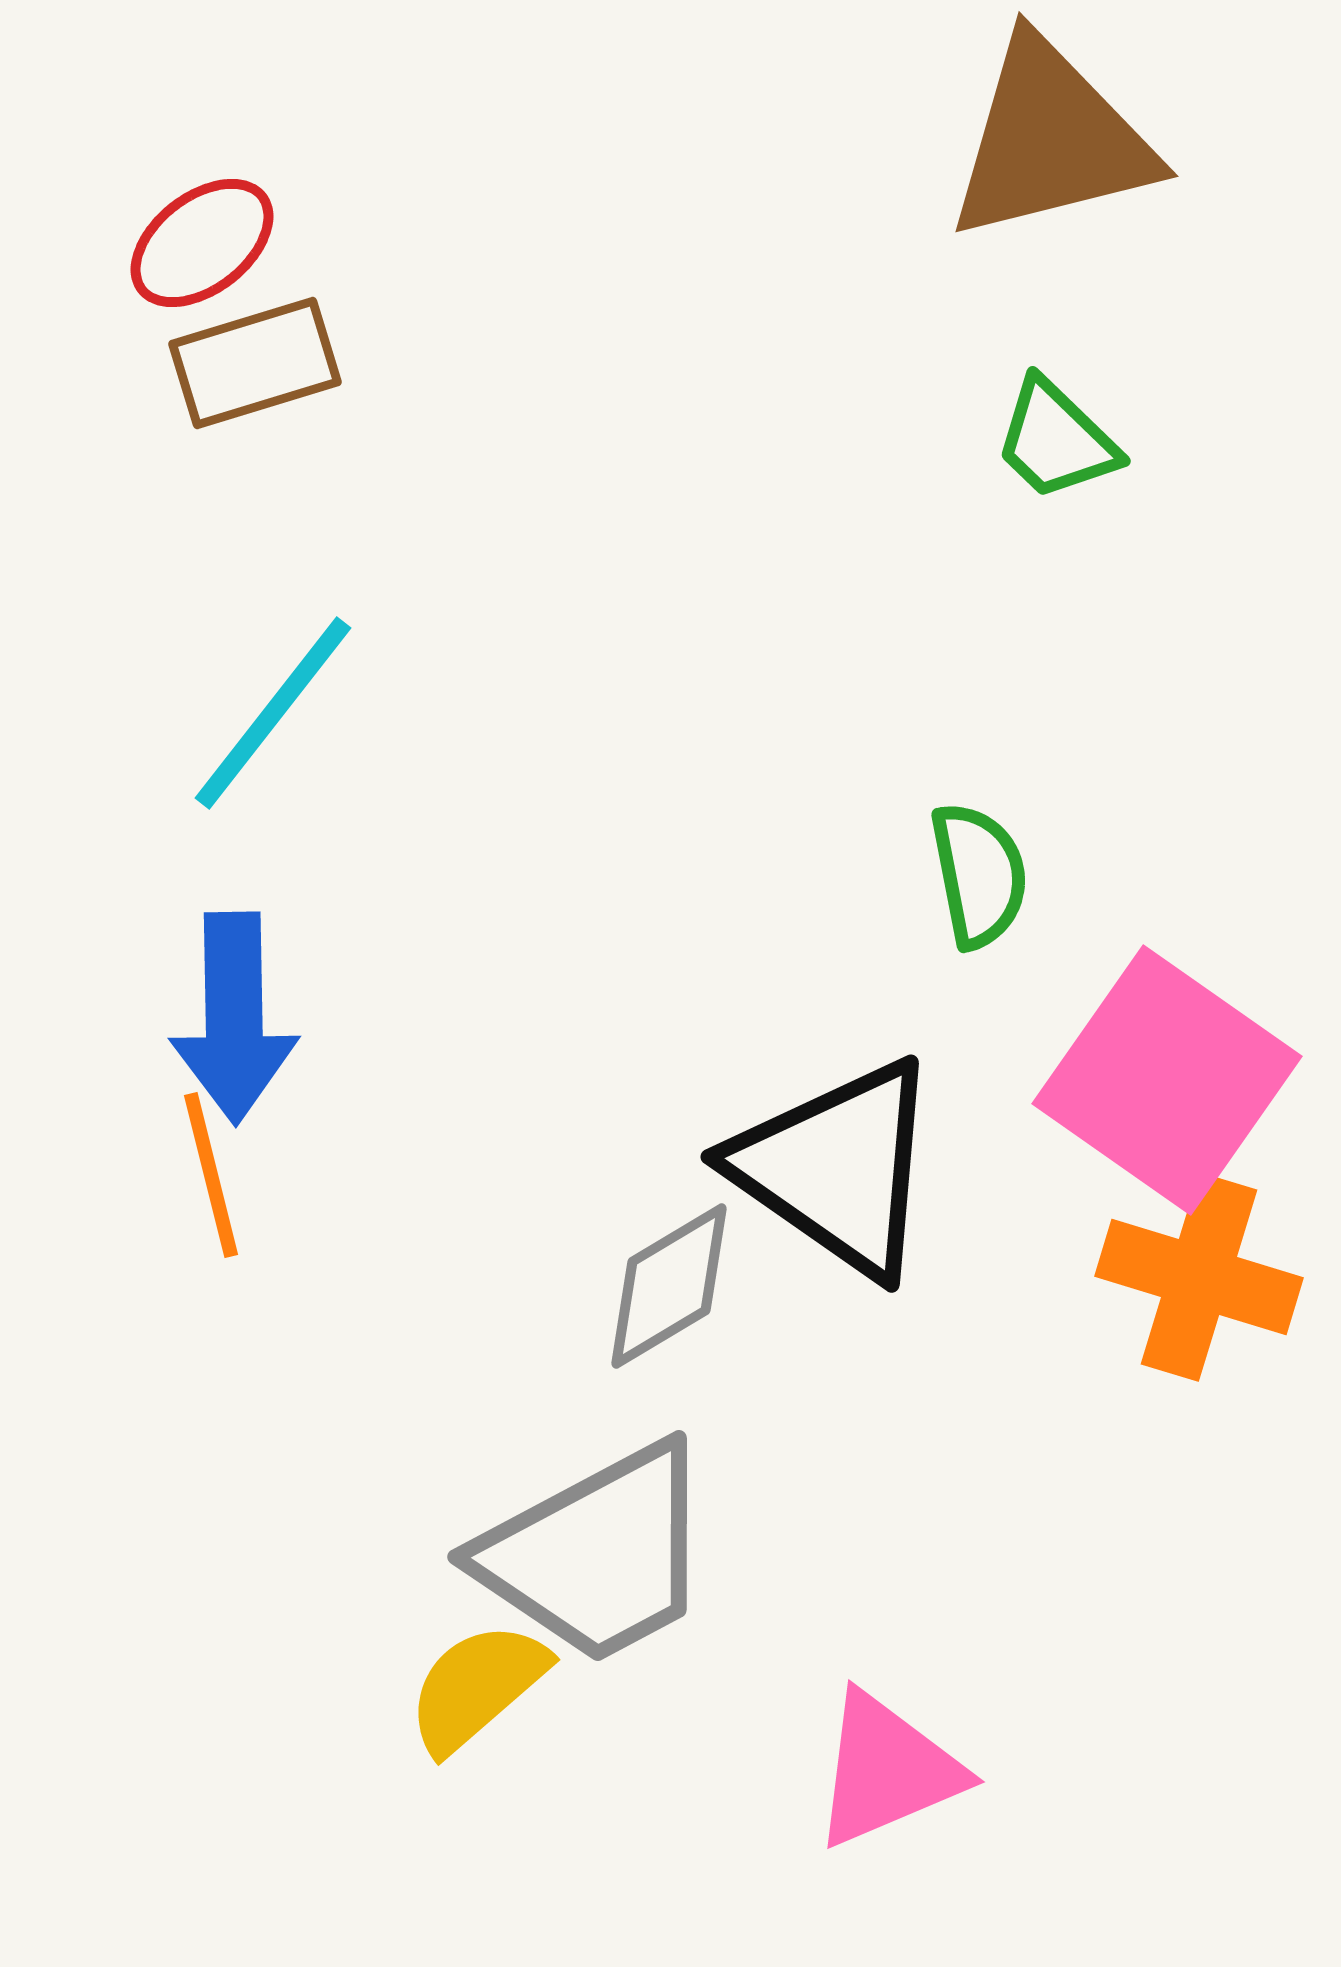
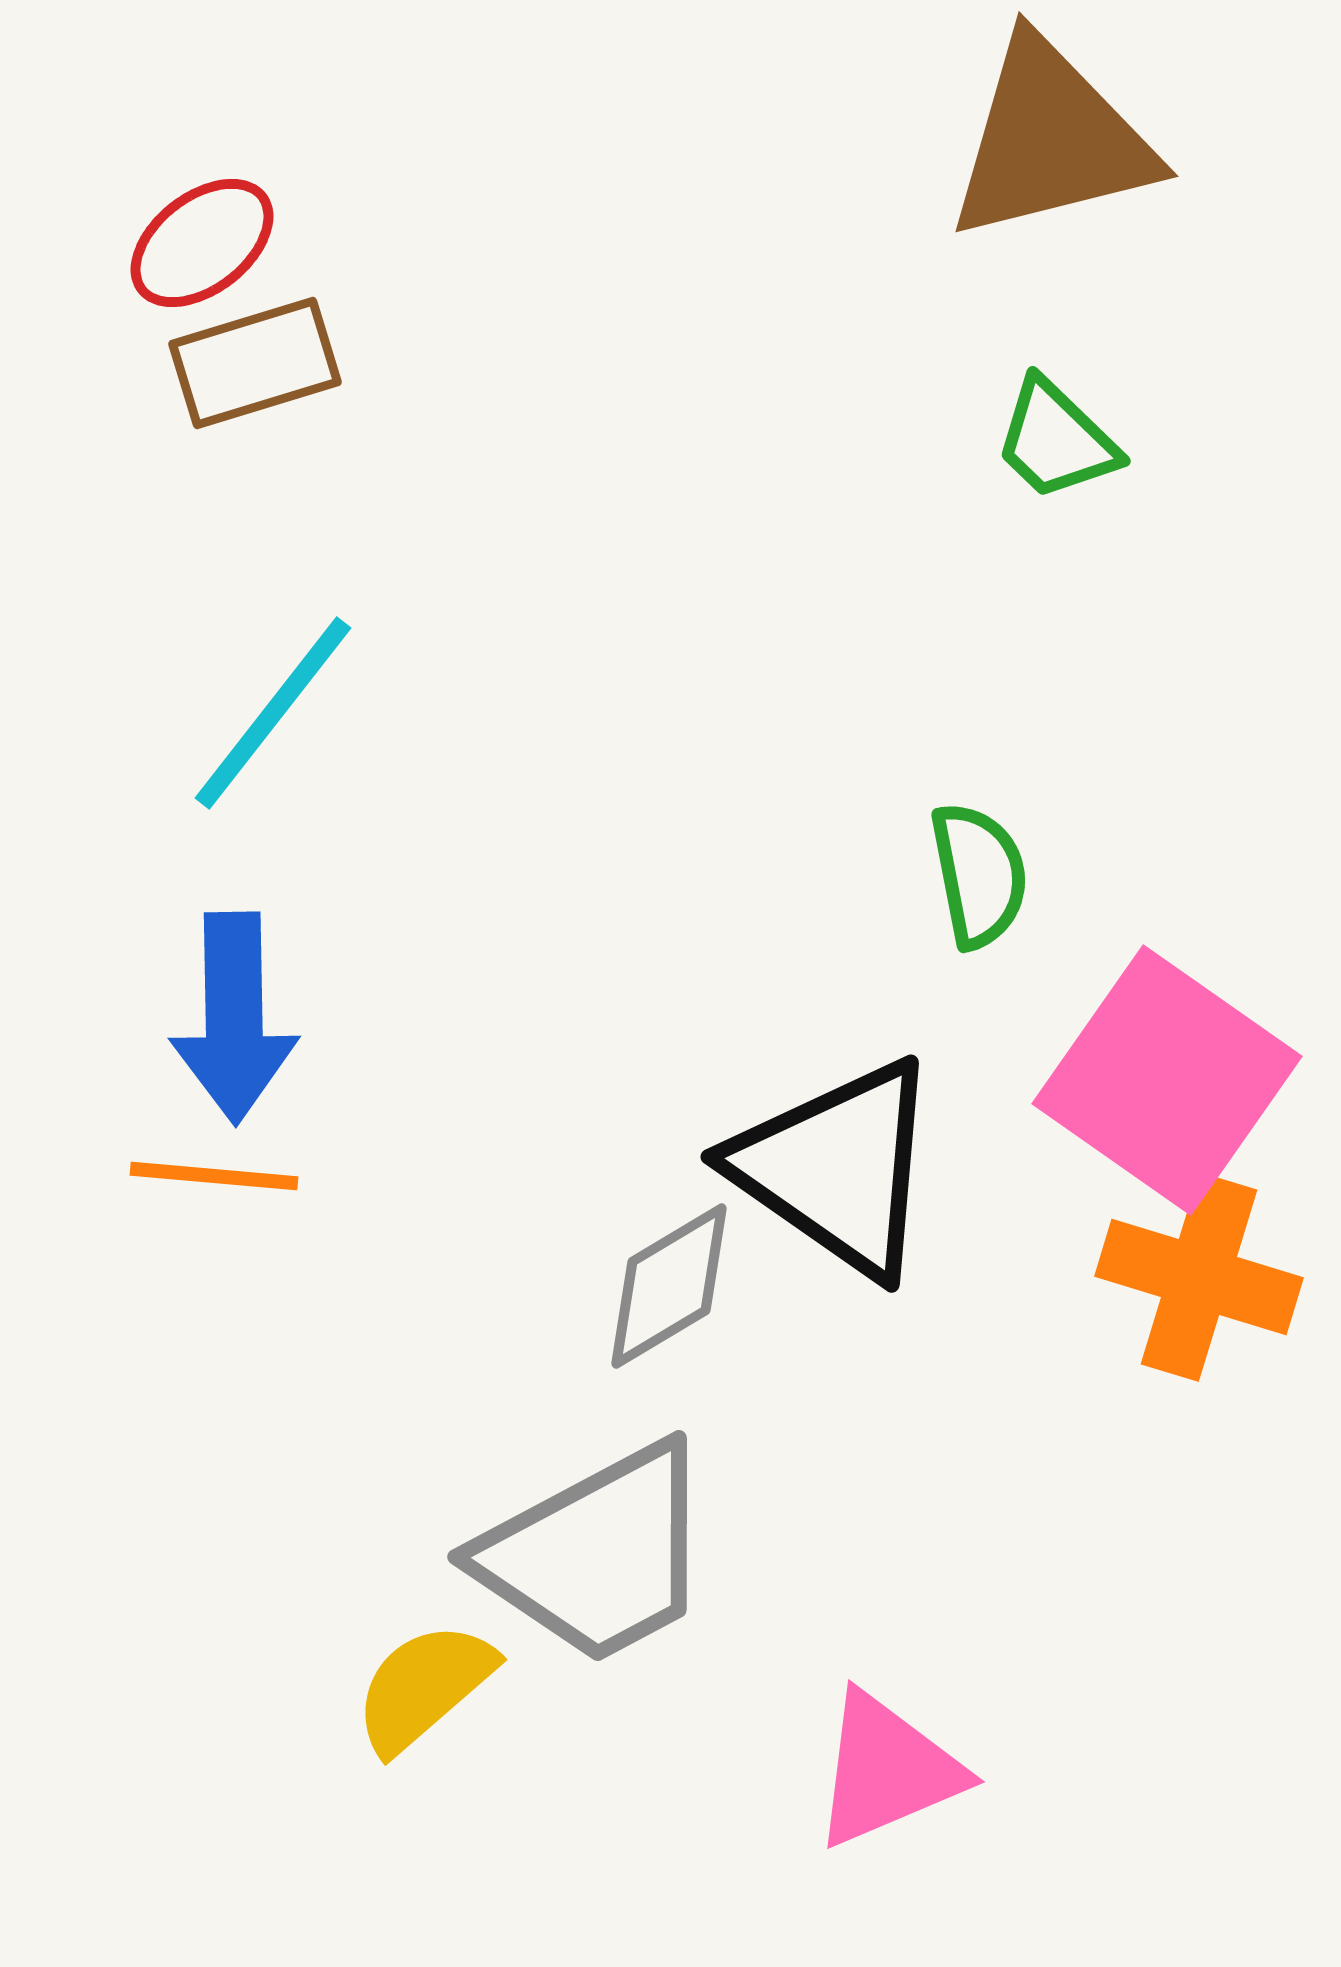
orange line: moved 3 px right, 1 px down; rotated 71 degrees counterclockwise
yellow semicircle: moved 53 px left
